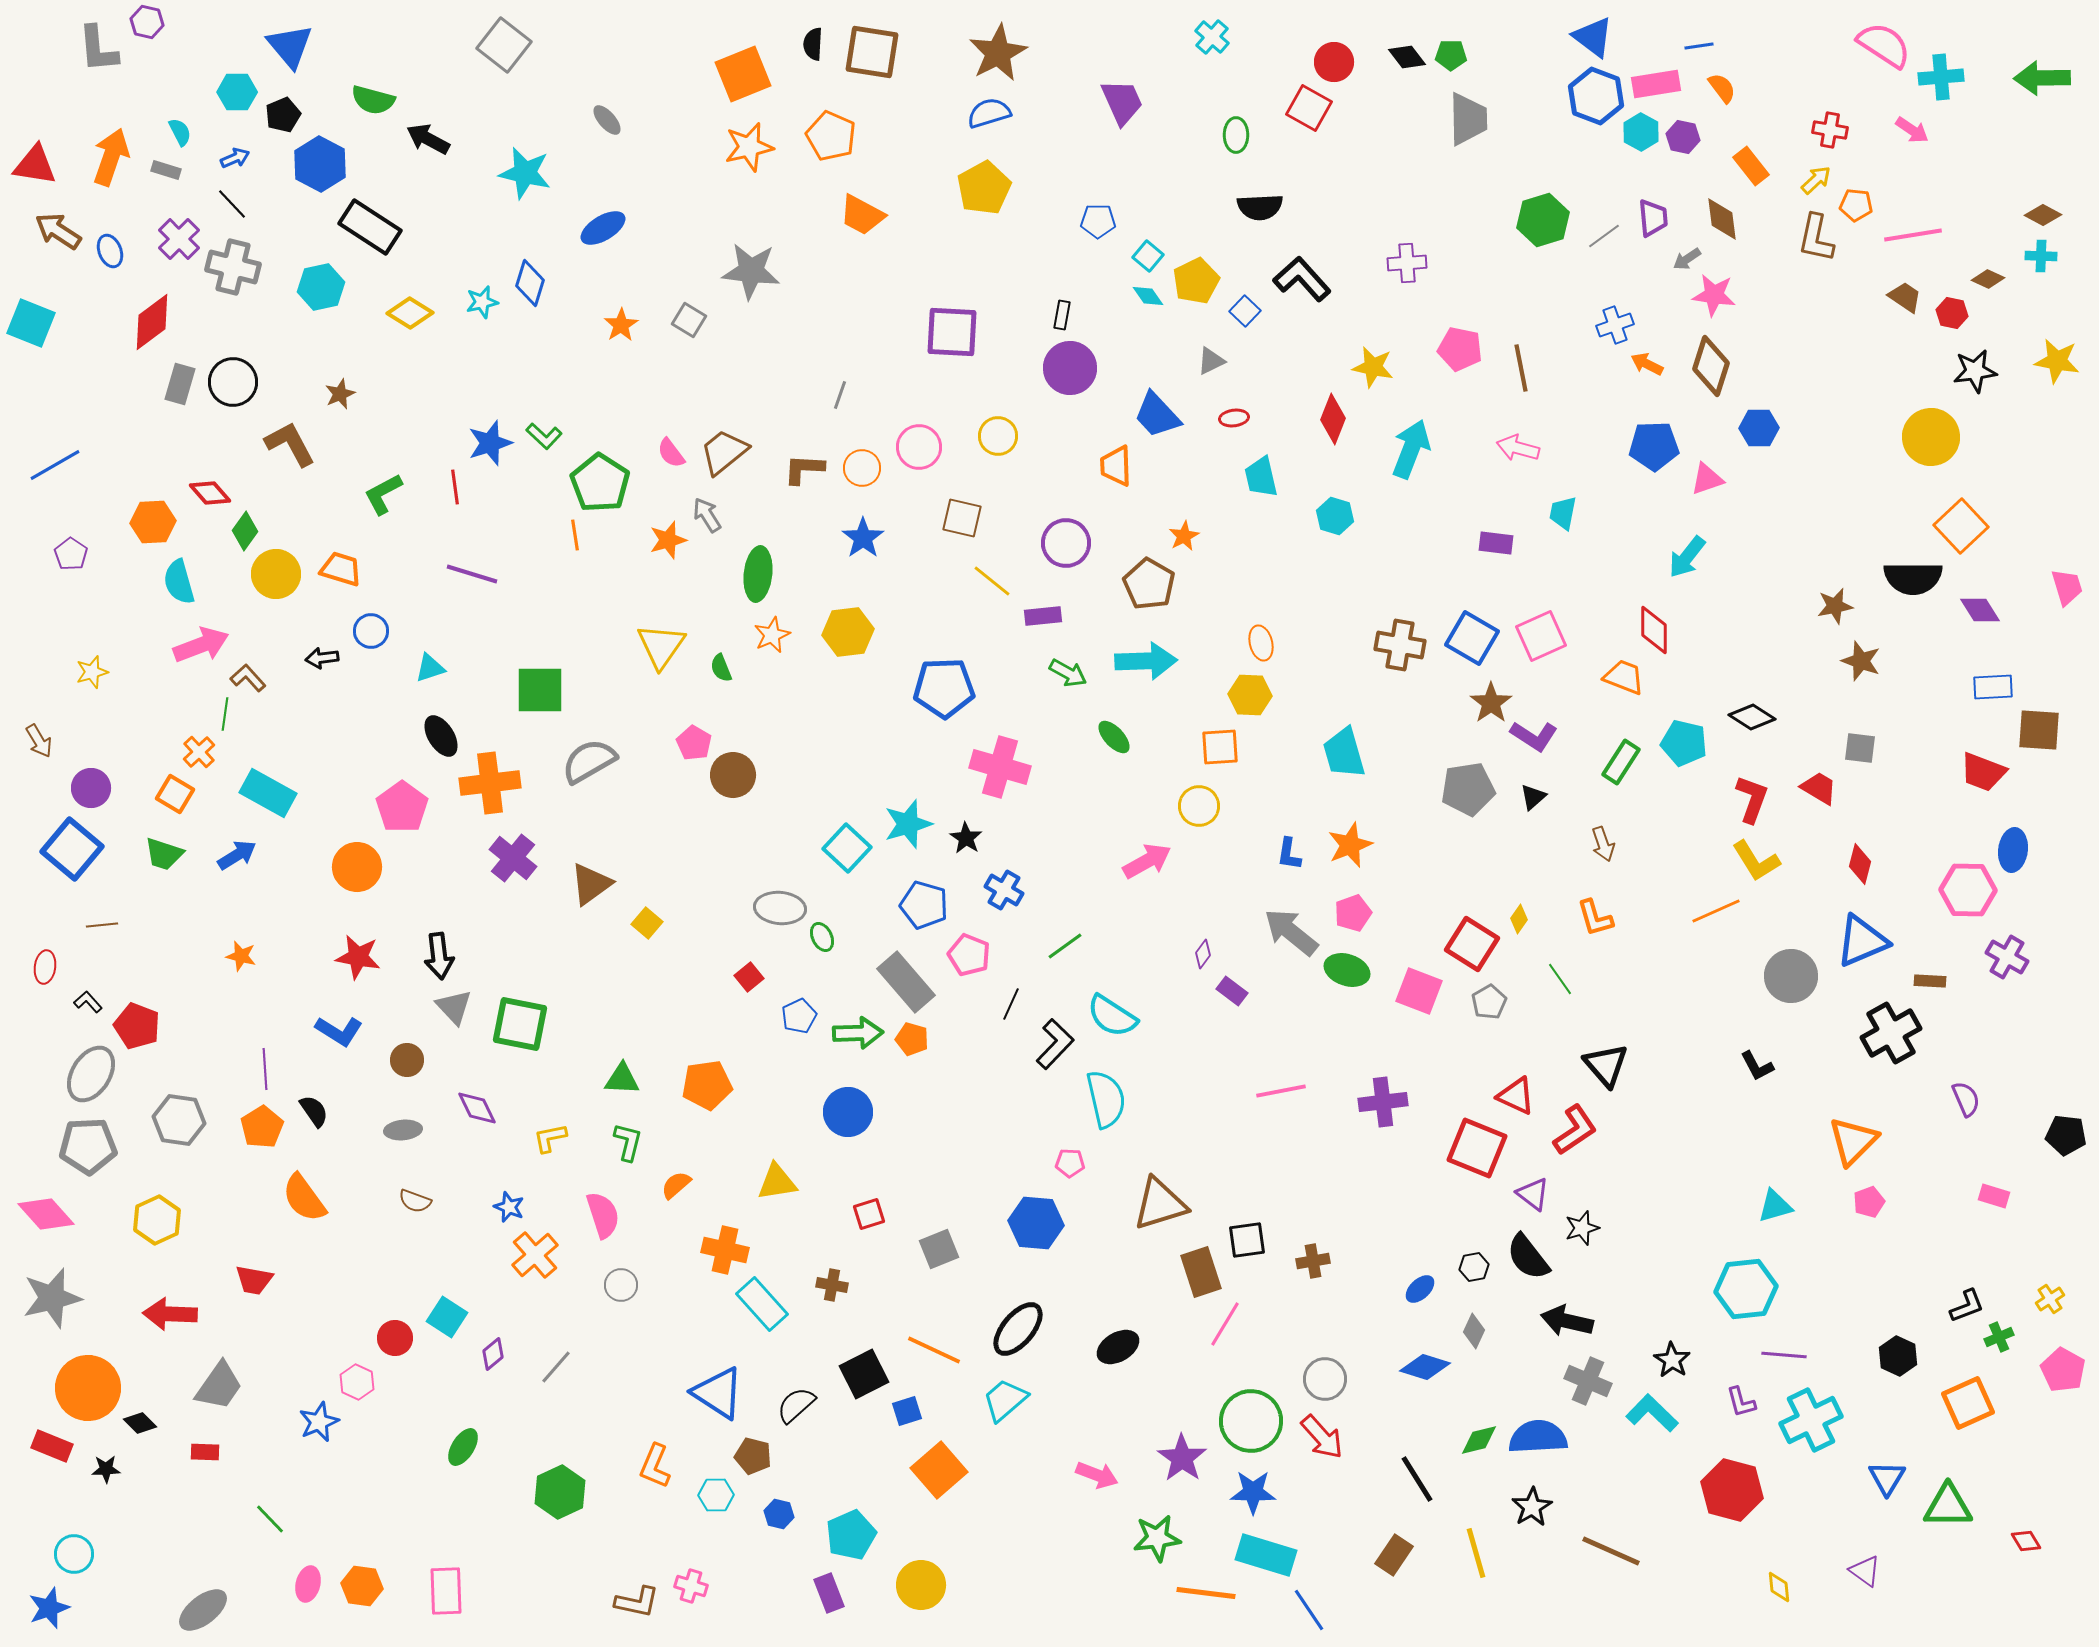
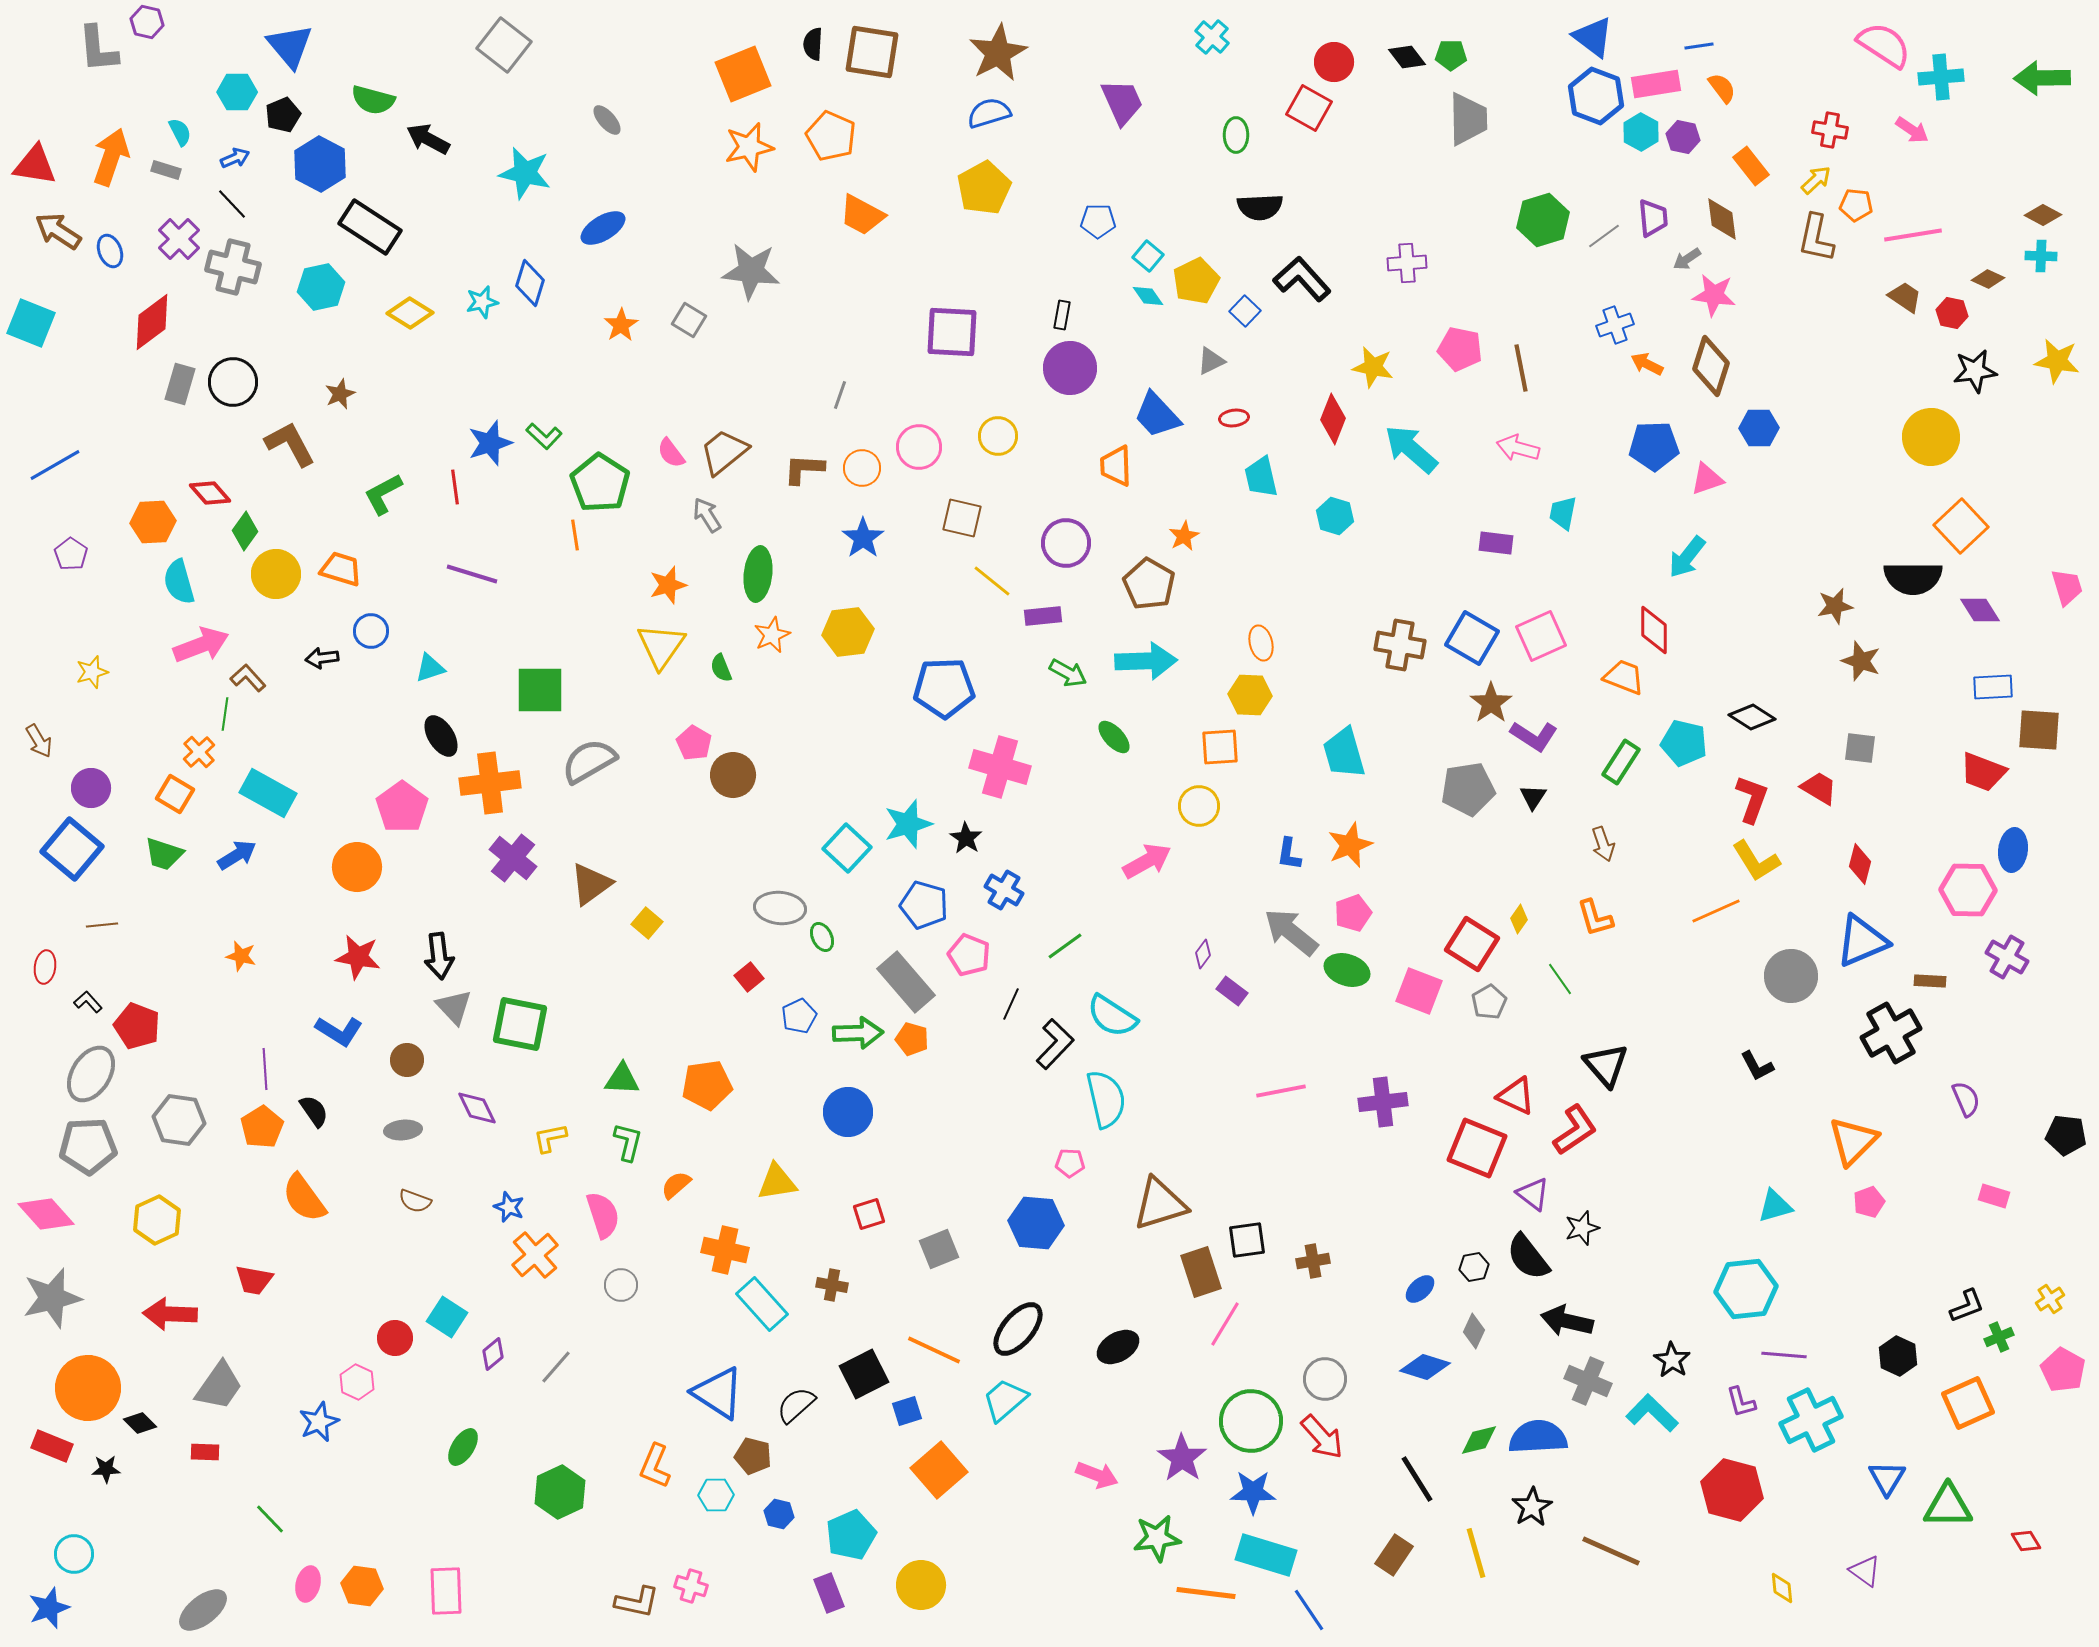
cyan arrow at (1411, 449): rotated 70 degrees counterclockwise
orange star at (668, 540): moved 45 px down
black triangle at (1533, 797): rotated 16 degrees counterclockwise
yellow diamond at (1779, 1587): moved 3 px right, 1 px down
